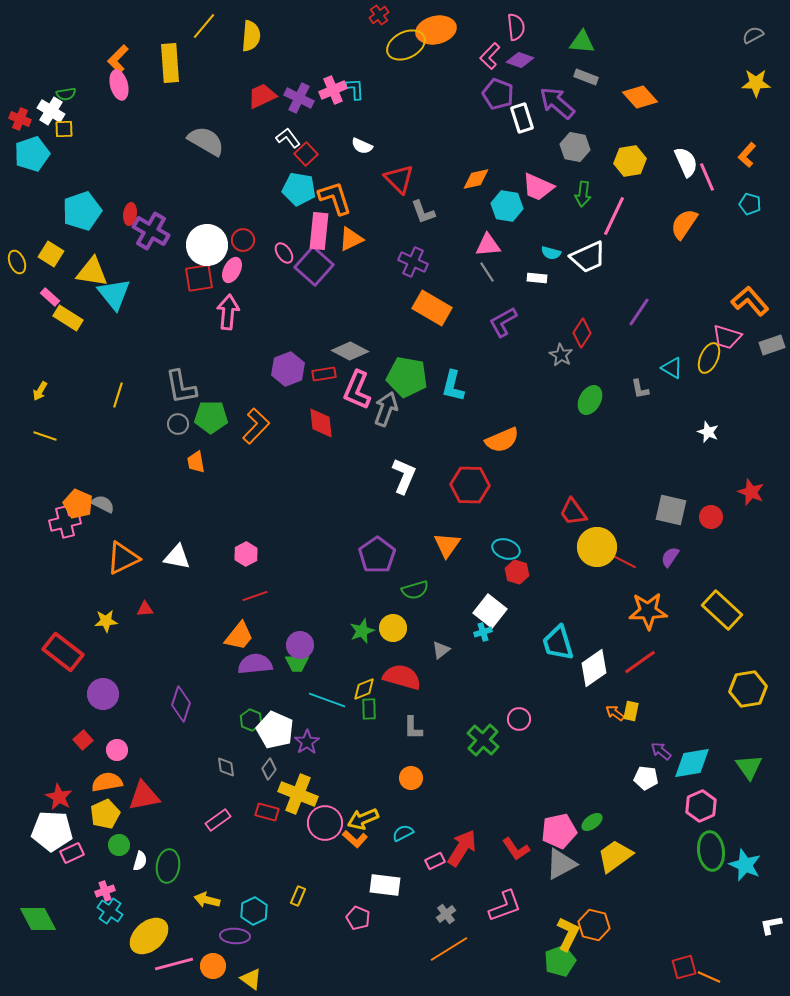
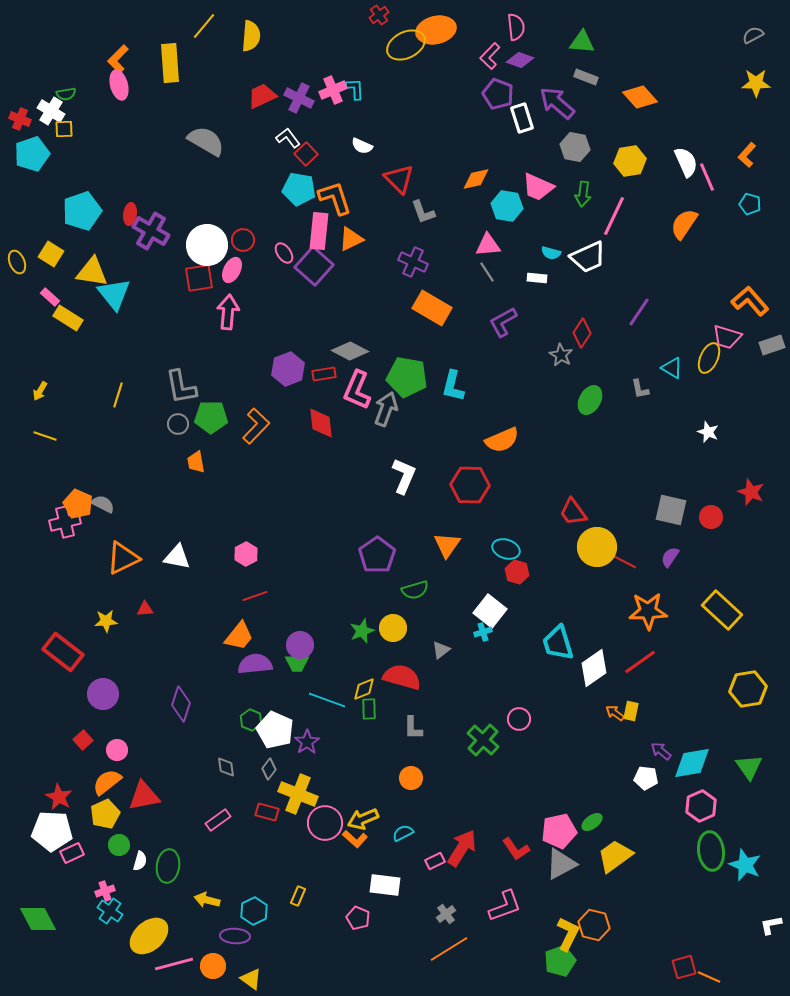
orange semicircle at (107, 782): rotated 28 degrees counterclockwise
